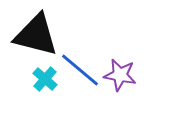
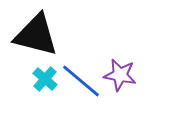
blue line: moved 1 px right, 11 px down
